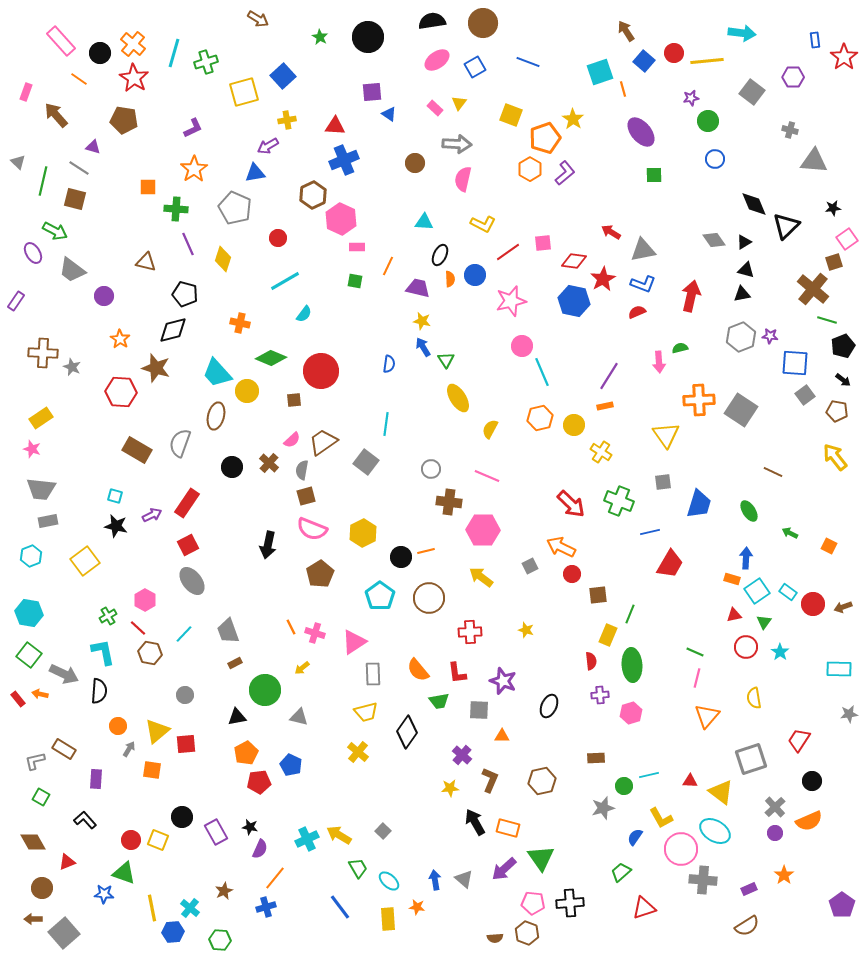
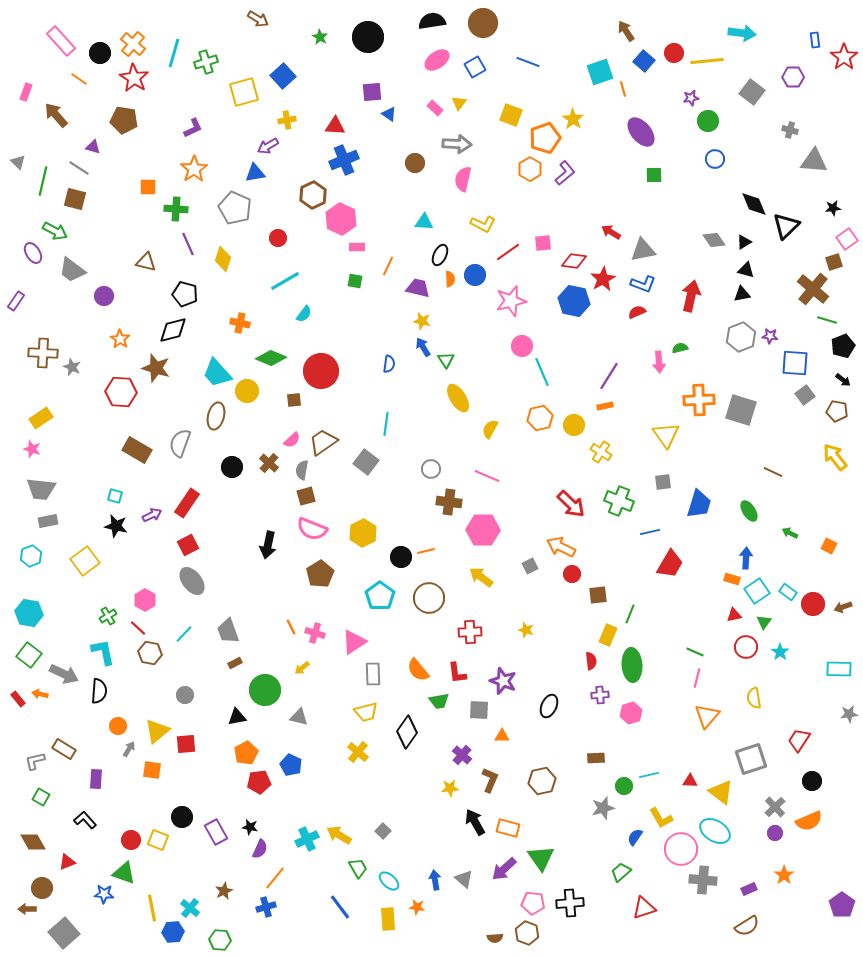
gray square at (741, 410): rotated 16 degrees counterclockwise
brown arrow at (33, 919): moved 6 px left, 10 px up
